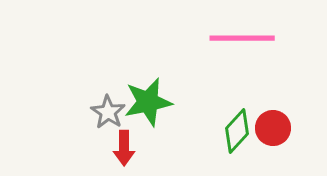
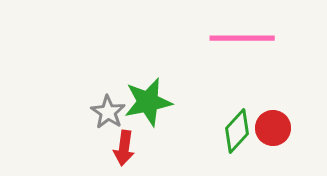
red arrow: rotated 8 degrees clockwise
